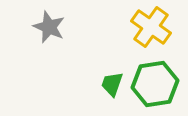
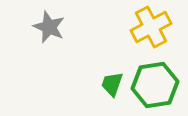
yellow cross: rotated 27 degrees clockwise
green hexagon: moved 1 px down
